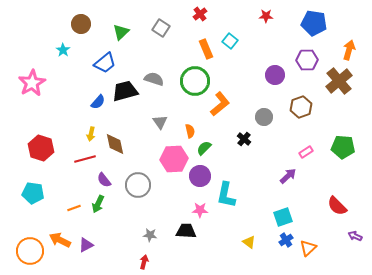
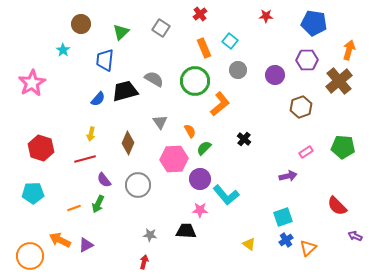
orange rectangle at (206, 49): moved 2 px left, 1 px up
blue trapezoid at (105, 63): moved 3 px up; rotated 135 degrees clockwise
gray semicircle at (154, 79): rotated 12 degrees clockwise
blue semicircle at (98, 102): moved 3 px up
gray circle at (264, 117): moved 26 px left, 47 px up
orange semicircle at (190, 131): rotated 16 degrees counterclockwise
brown diamond at (115, 144): moved 13 px right, 1 px up; rotated 35 degrees clockwise
purple circle at (200, 176): moved 3 px down
purple arrow at (288, 176): rotated 30 degrees clockwise
cyan pentagon at (33, 193): rotated 10 degrees counterclockwise
cyan L-shape at (226, 195): rotated 52 degrees counterclockwise
yellow triangle at (249, 242): moved 2 px down
orange circle at (30, 251): moved 5 px down
